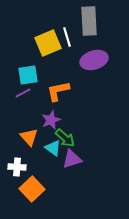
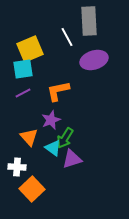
white line: rotated 12 degrees counterclockwise
yellow square: moved 18 px left, 6 px down
cyan square: moved 5 px left, 6 px up
green arrow: rotated 80 degrees clockwise
